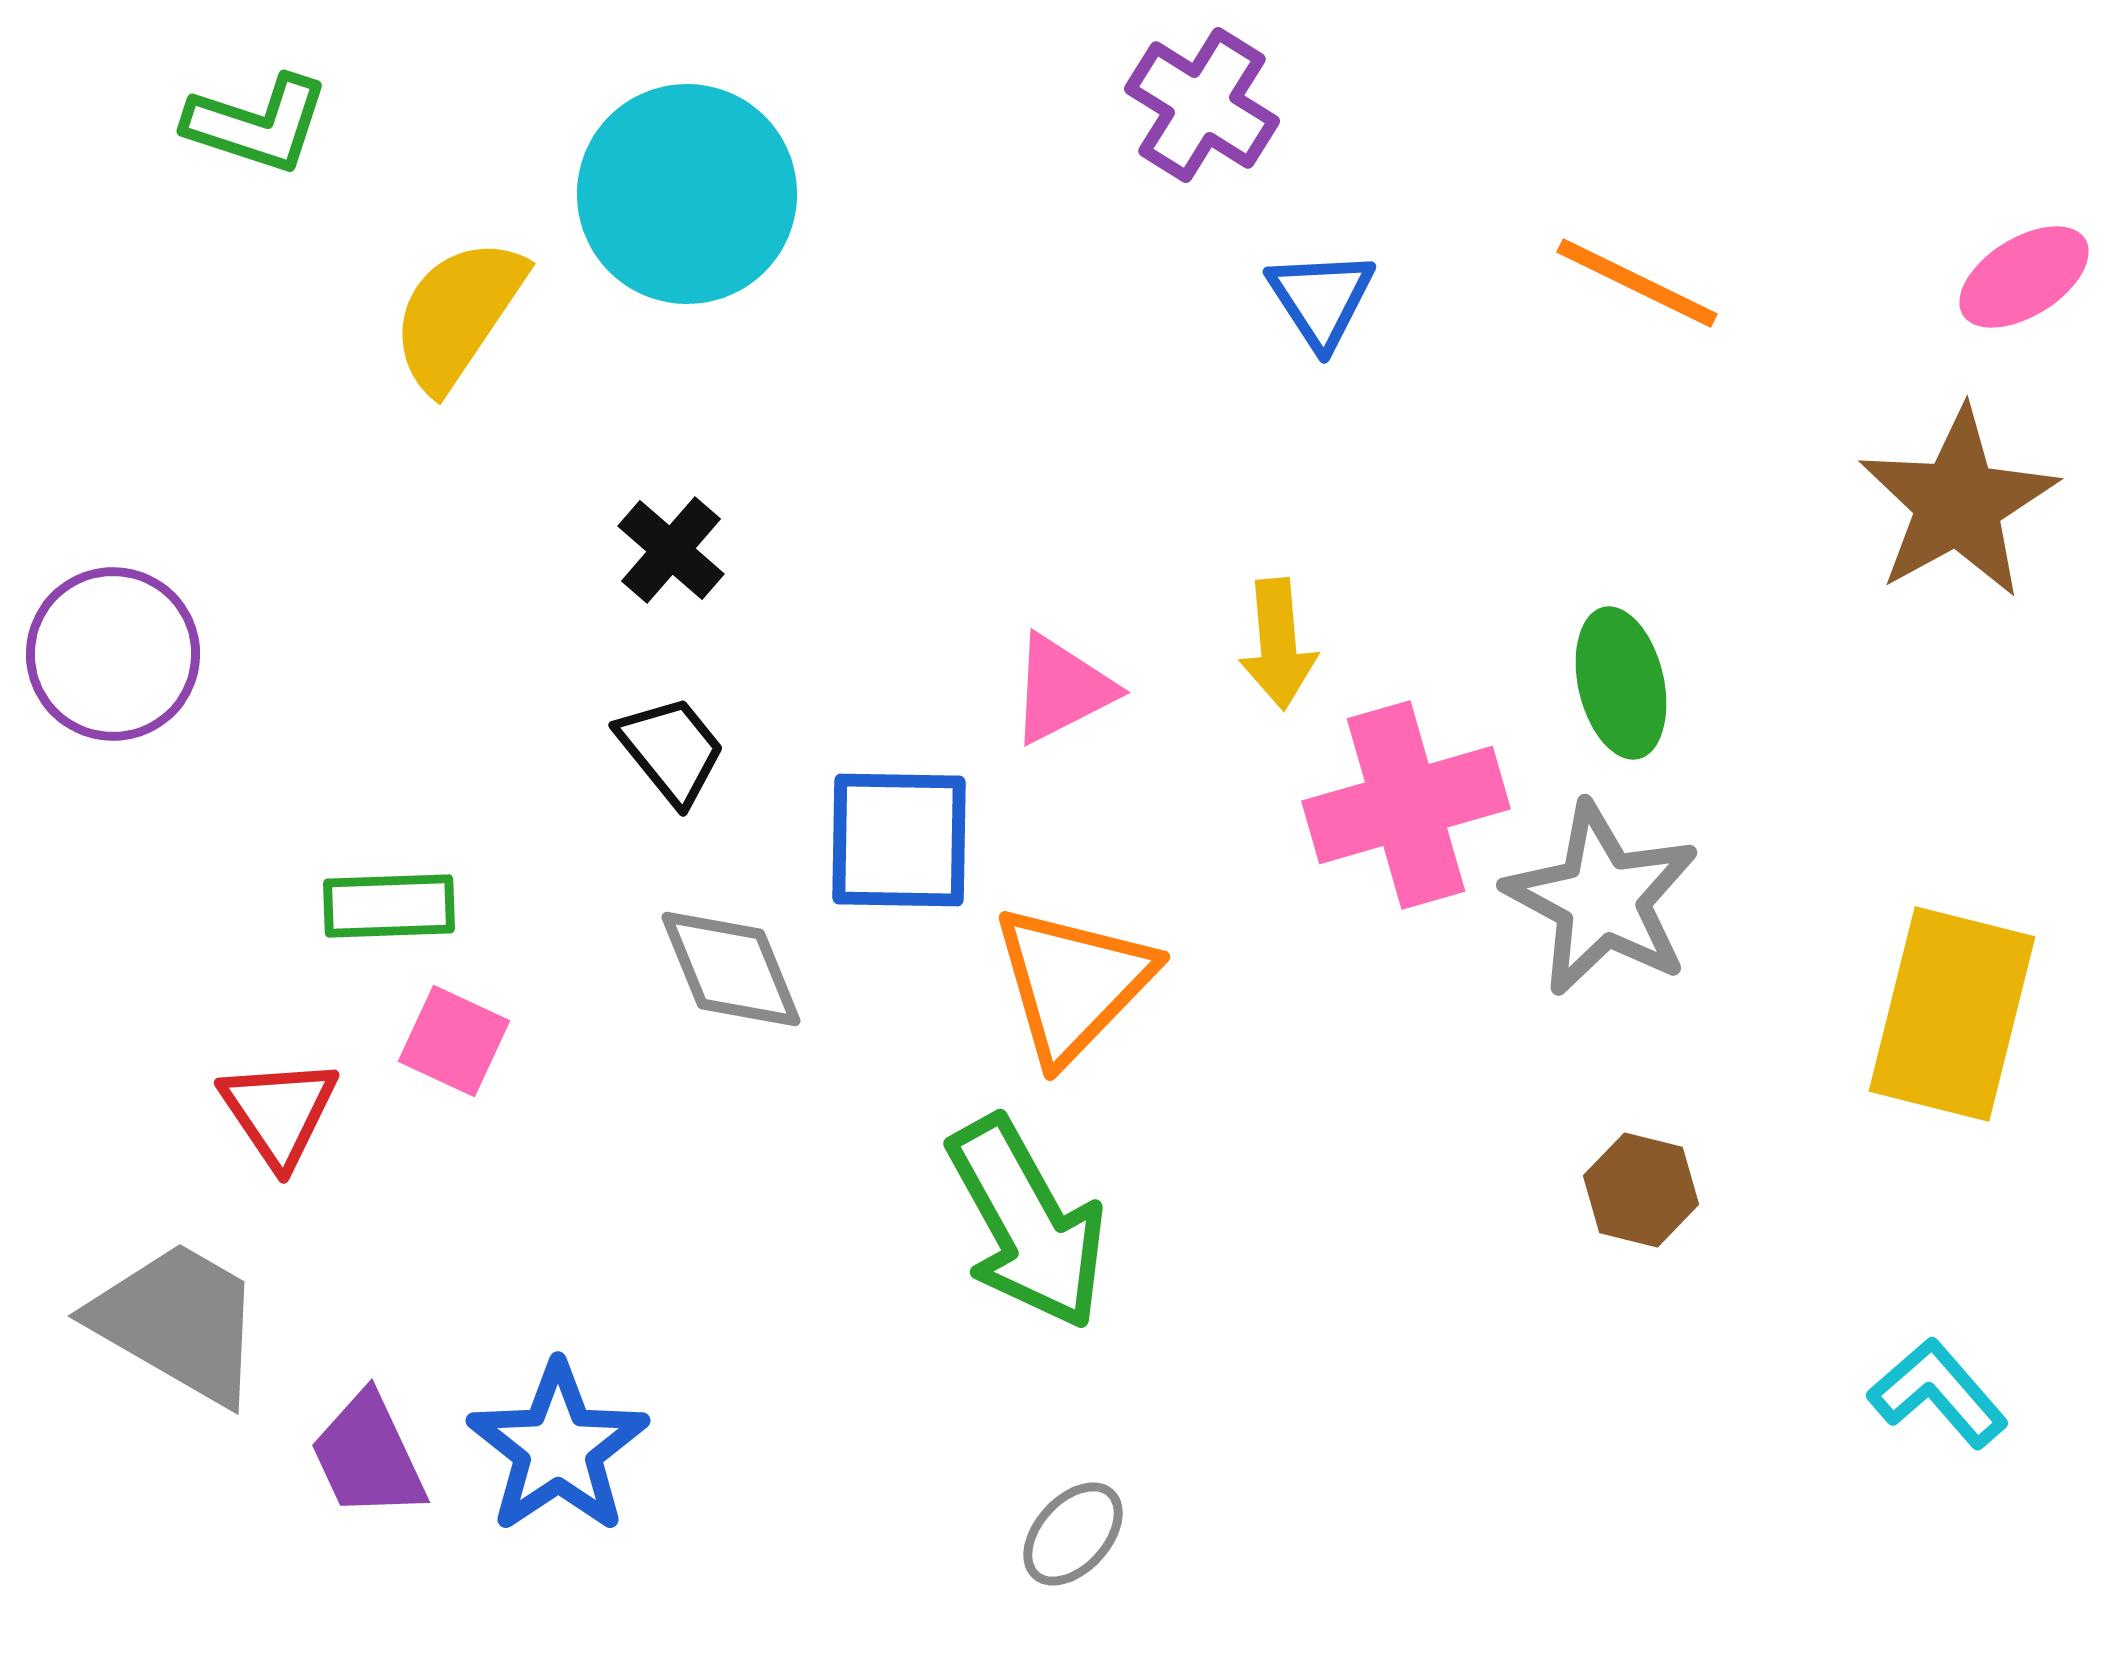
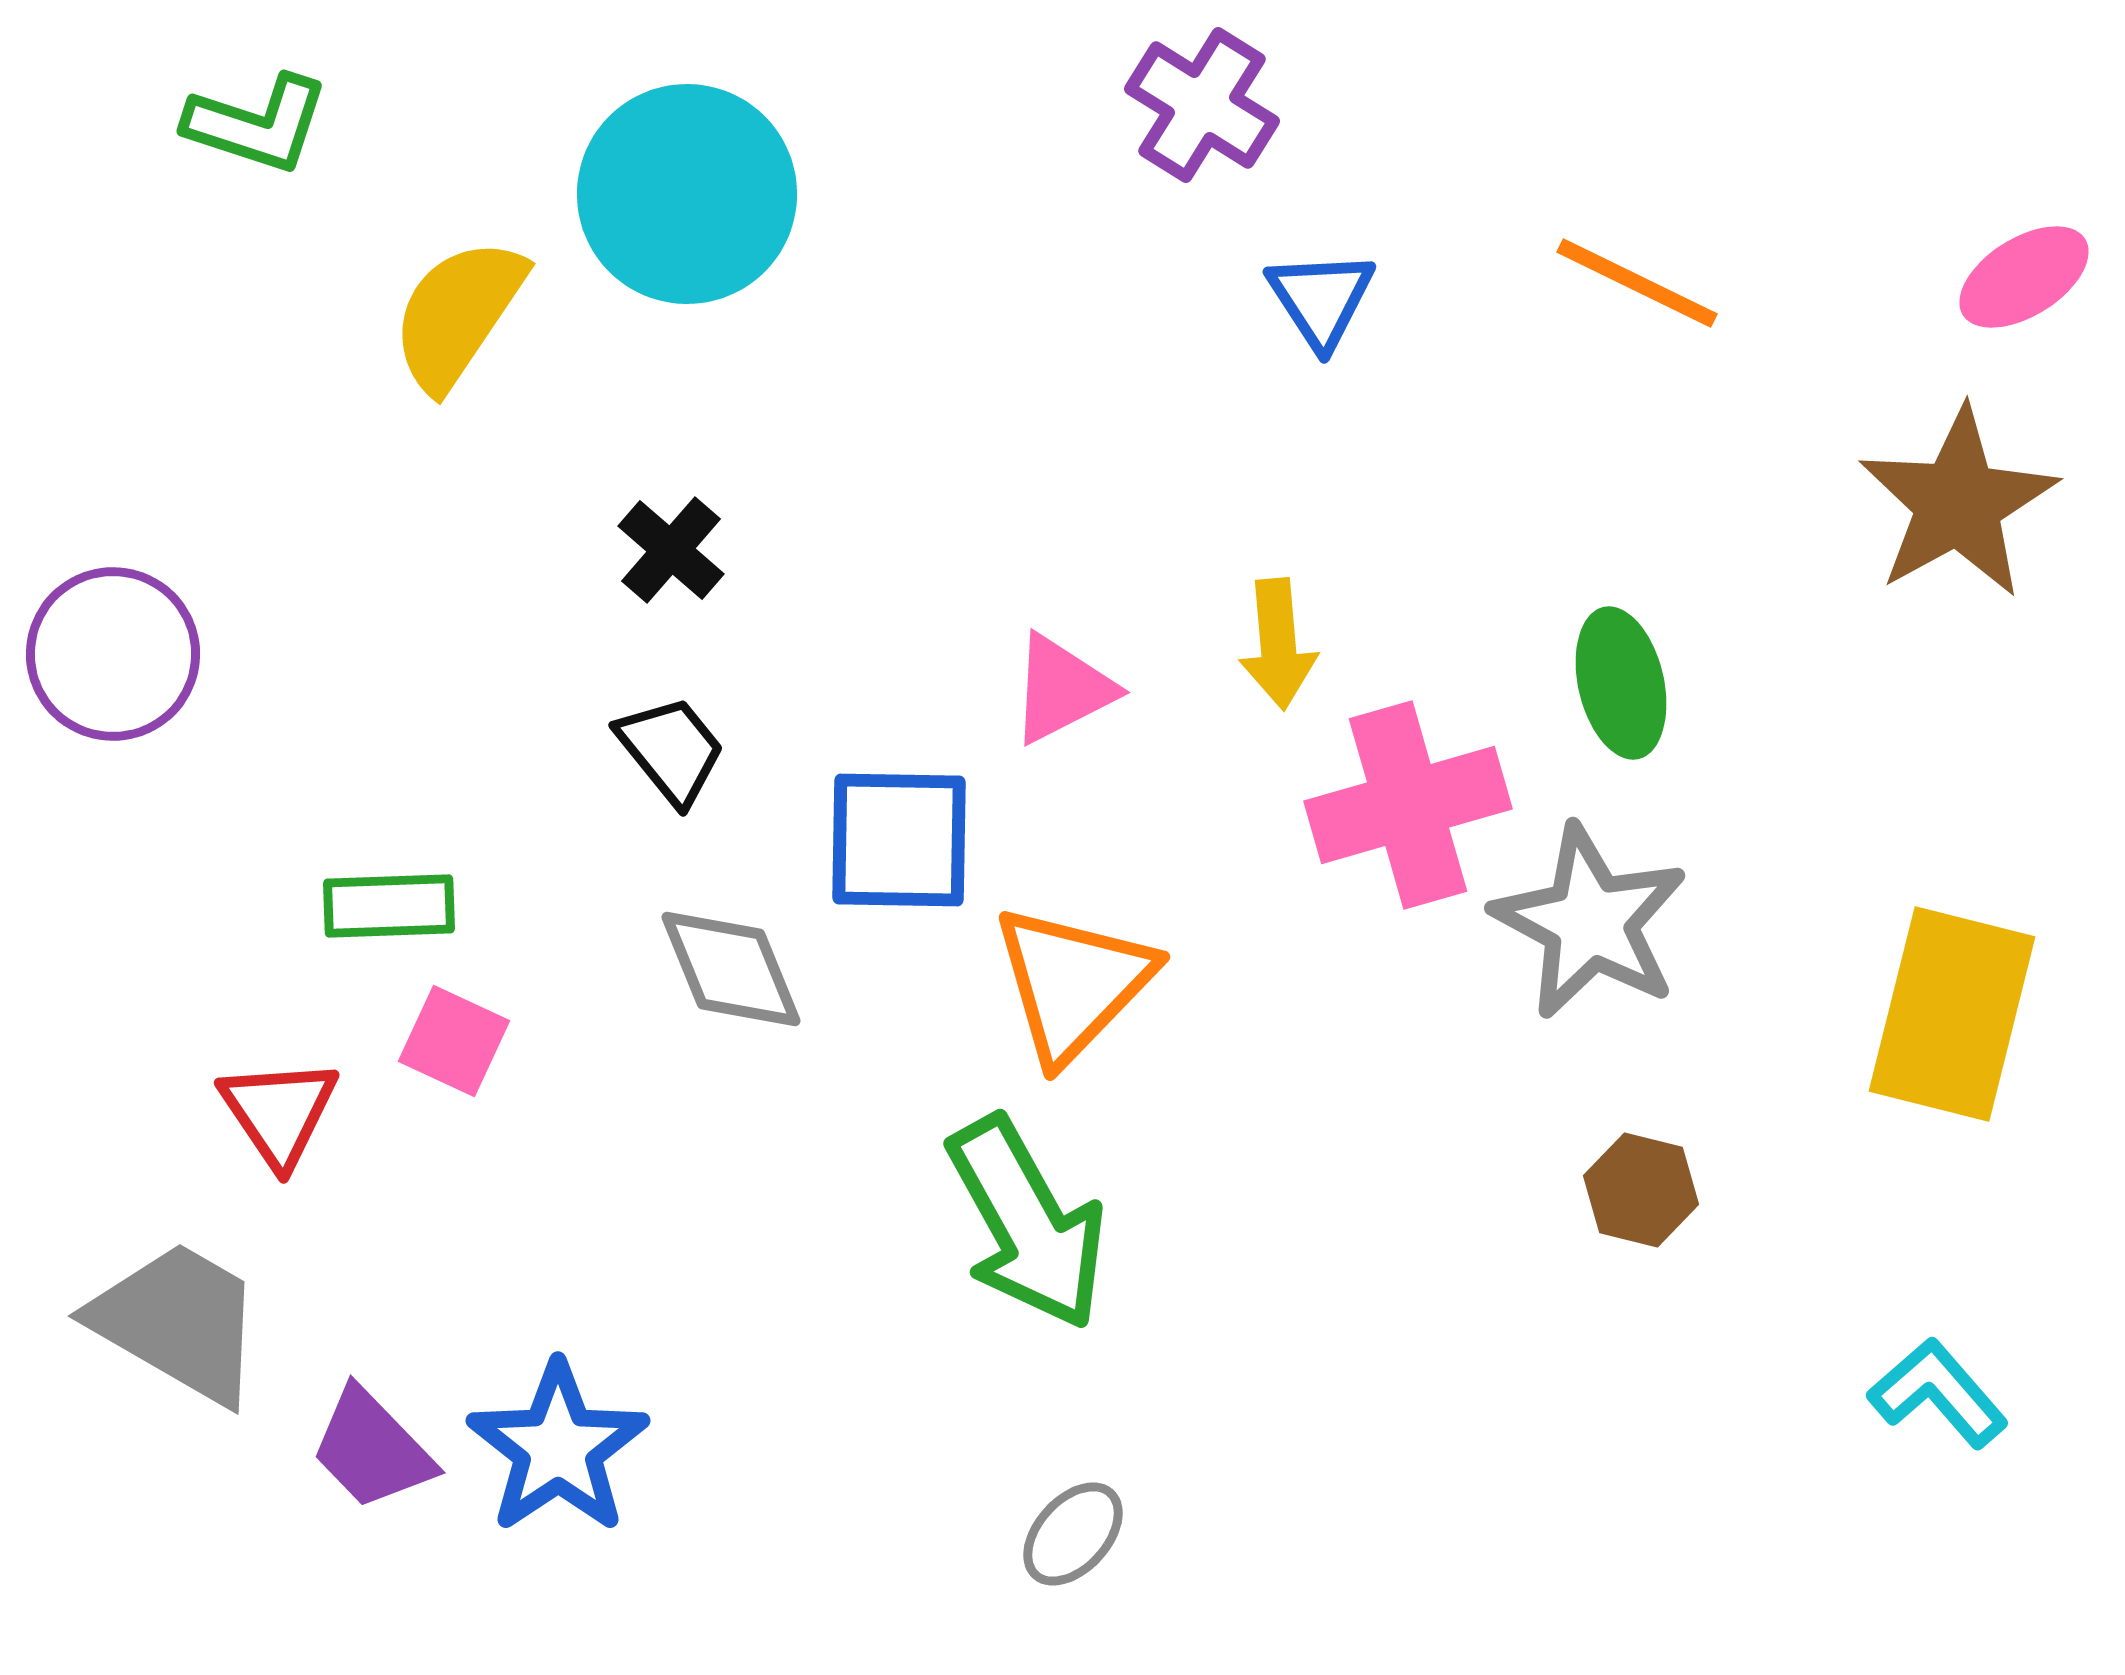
pink cross: moved 2 px right
gray star: moved 12 px left, 23 px down
purple trapezoid: moved 4 px right, 7 px up; rotated 19 degrees counterclockwise
